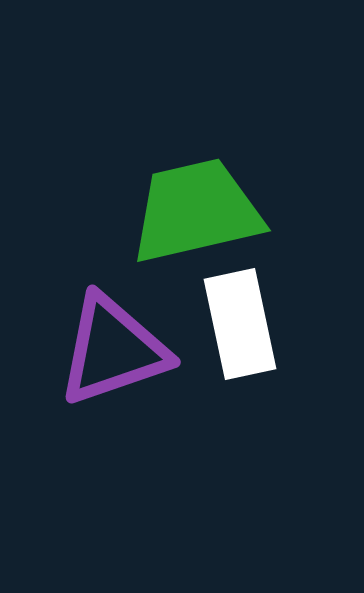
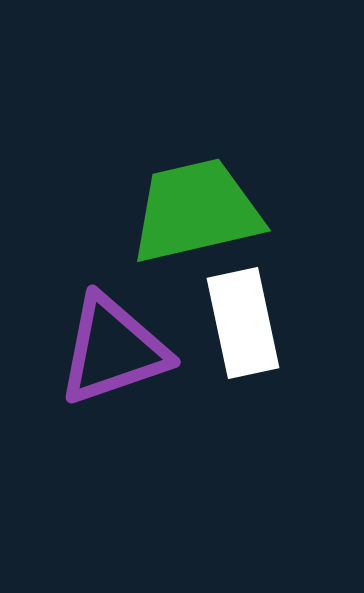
white rectangle: moved 3 px right, 1 px up
